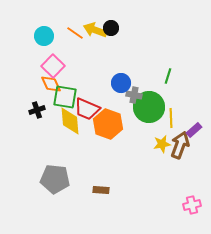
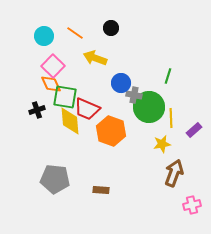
yellow arrow: moved 28 px down
orange hexagon: moved 3 px right, 7 px down
brown arrow: moved 6 px left, 28 px down
